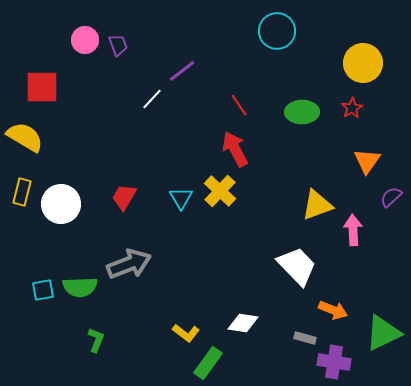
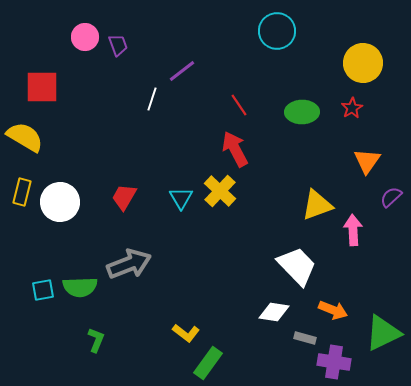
pink circle: moved 3 px up
white line: rotated 25 degrees counterclockwise
white circle: moved 1 px left, 2 px up
white diamond: moved 31 px right, 11 px up
